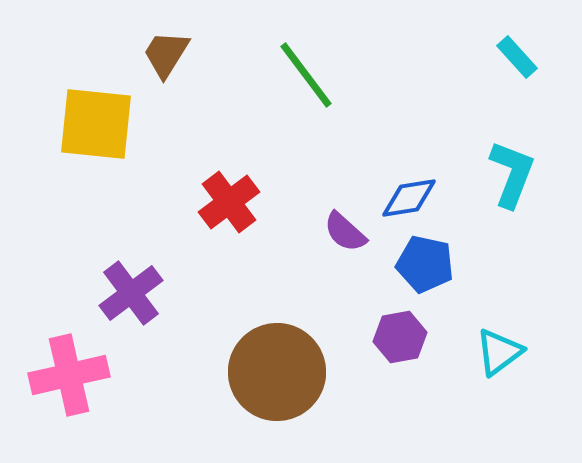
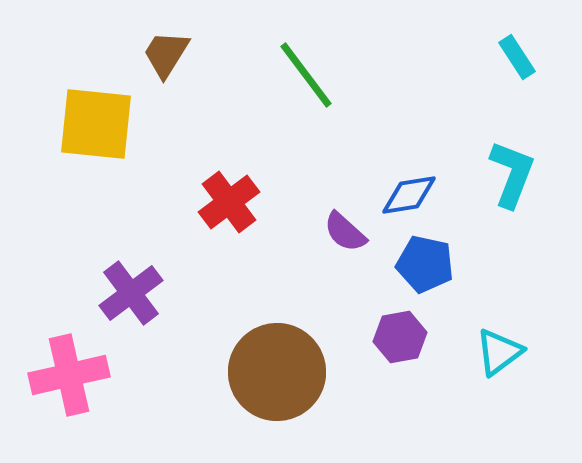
cyan rectangle: rotated 9 degrees clockwise
blue diamond: moved 3 px up
